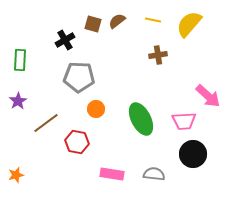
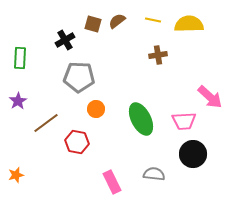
yellow semicircle: rotated 48 degrees clockwise
green rectangle: moved 2 px up
pink arrow: moved 2 px right, 1 px down
pink rectangle: moved 8 px down; rotated 55 degrees clockwise
